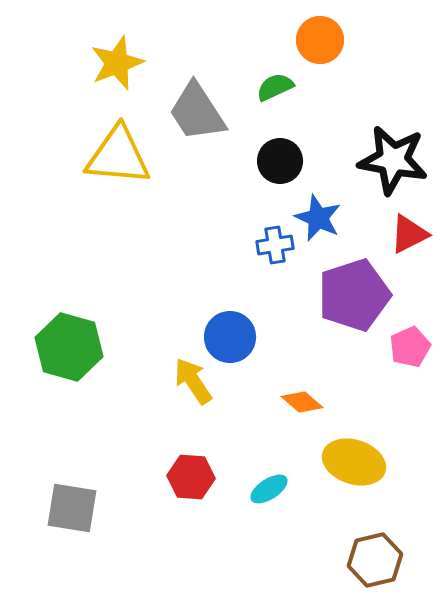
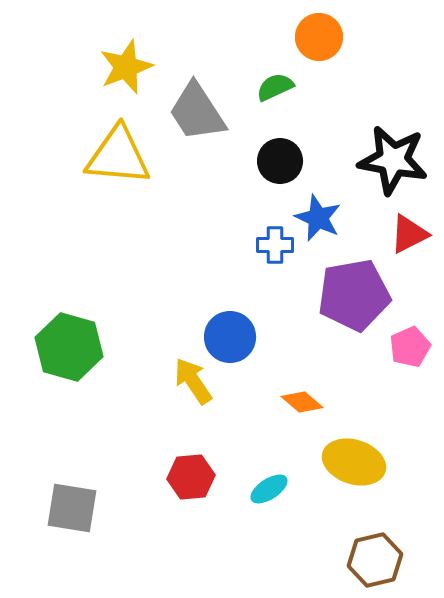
orange circle: moved 1 px left, 3 px up
yellow star: moved 9 px right, 4 px down
blue cross: rotated 9 degrees clockwise
purple pentagon: rotated 8 degrees clockwise
red hexagon: rotated 9 degrees counterclockwise
